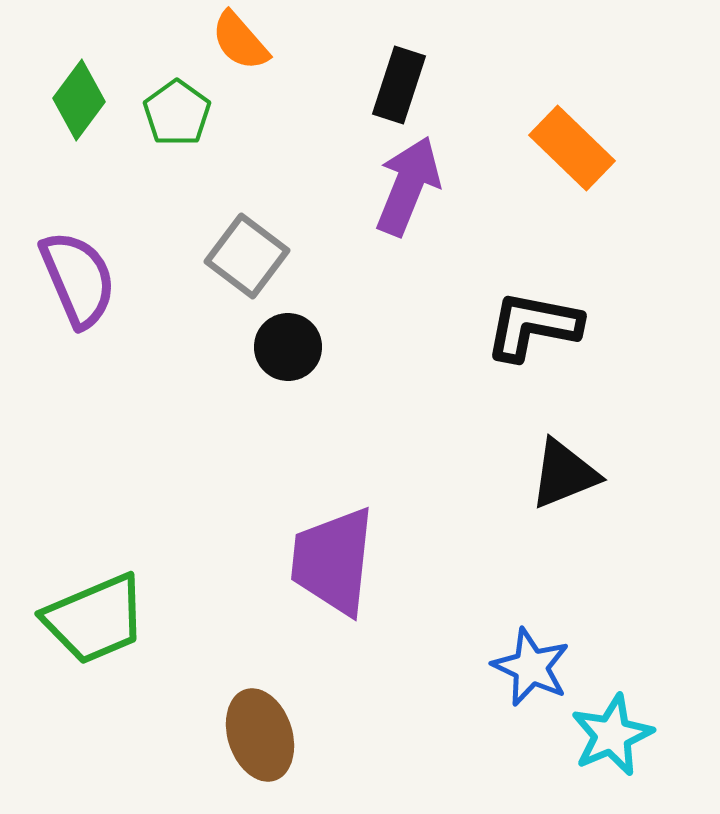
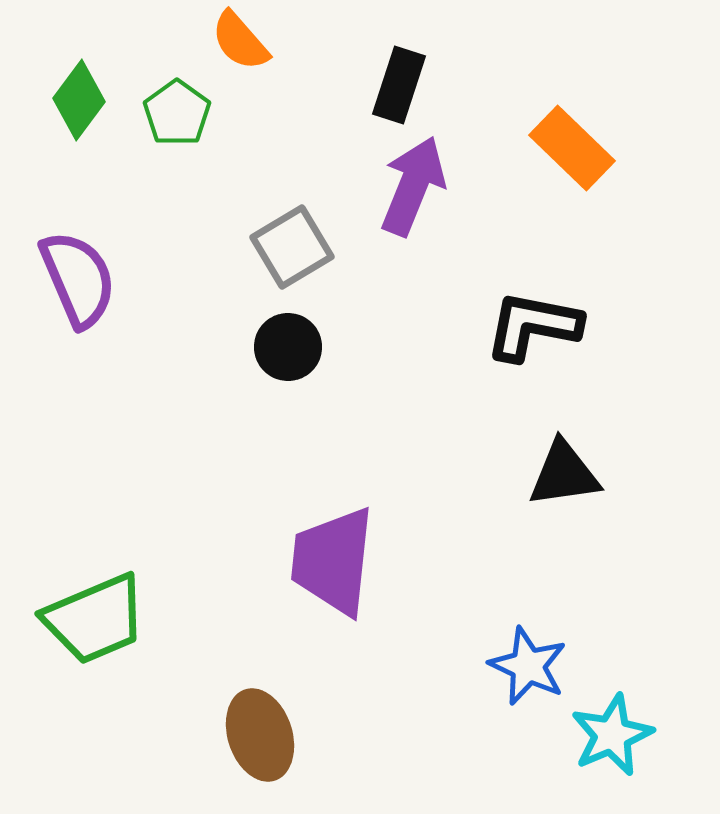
purple arrow: moved 5 px right
gray square: moved 45 px right, 9 px up; rotated 22 degrees clockwise
black triangle: rotated 14 degrees clockwise
blue star: moved 3 px left, 1 px up
